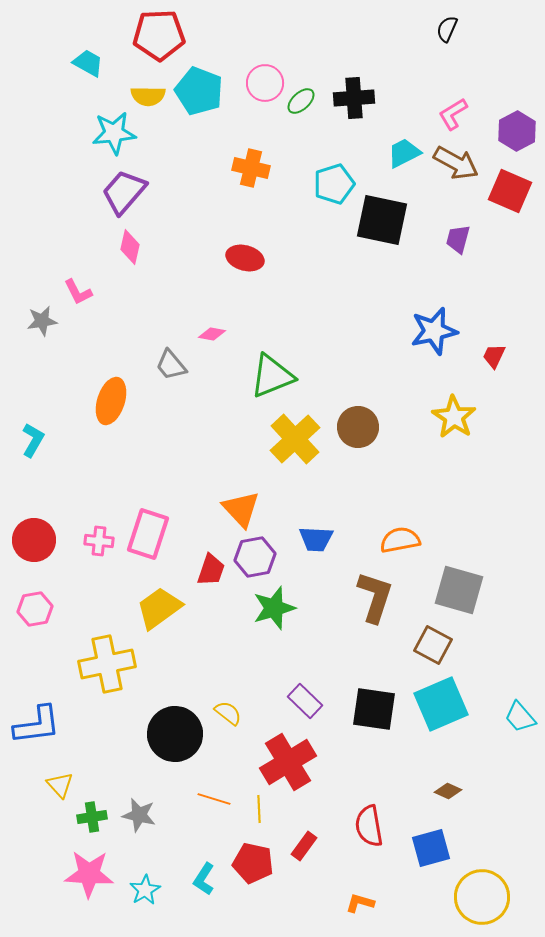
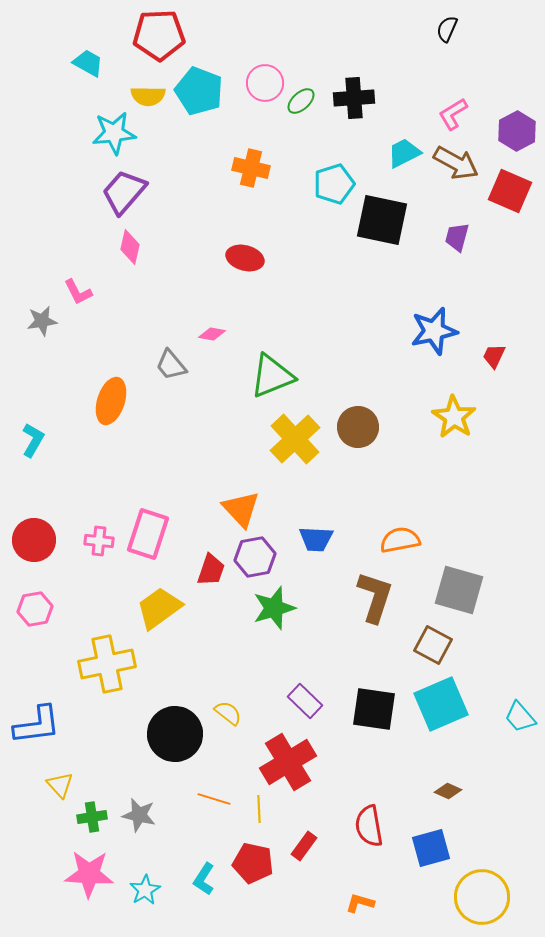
purple trapezoid at (458, 239): moved 1 px left, 2 px up
